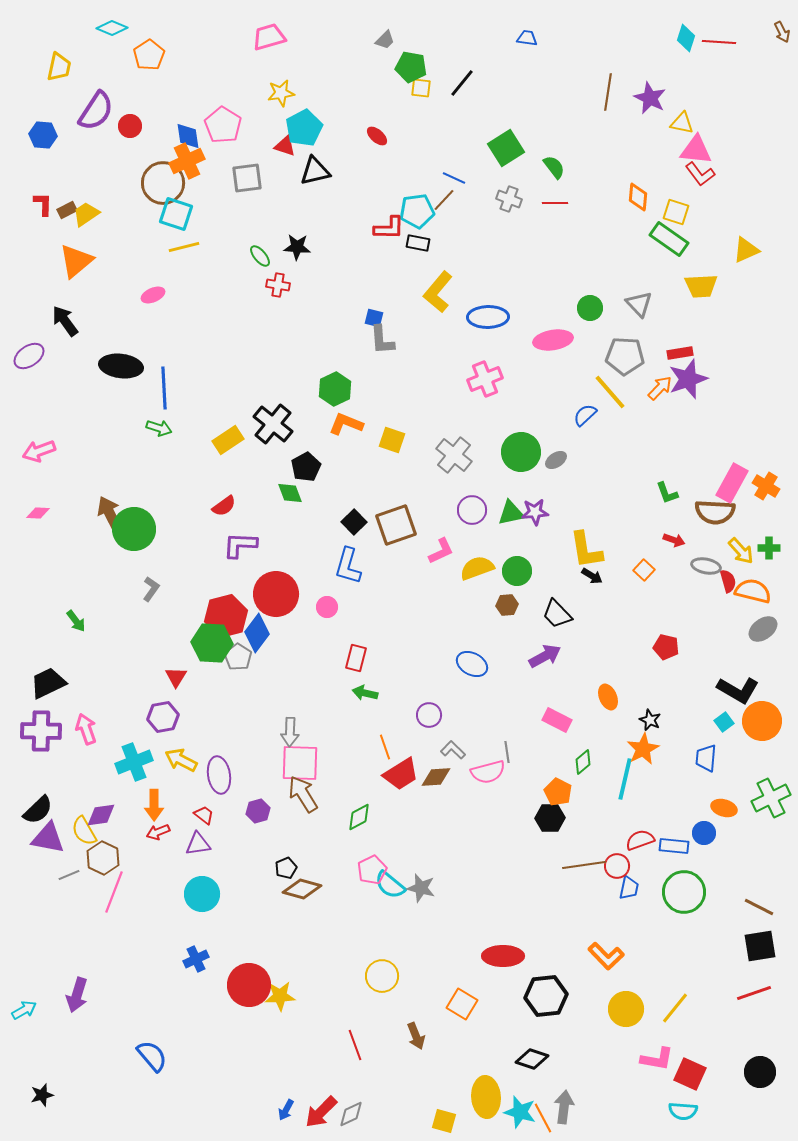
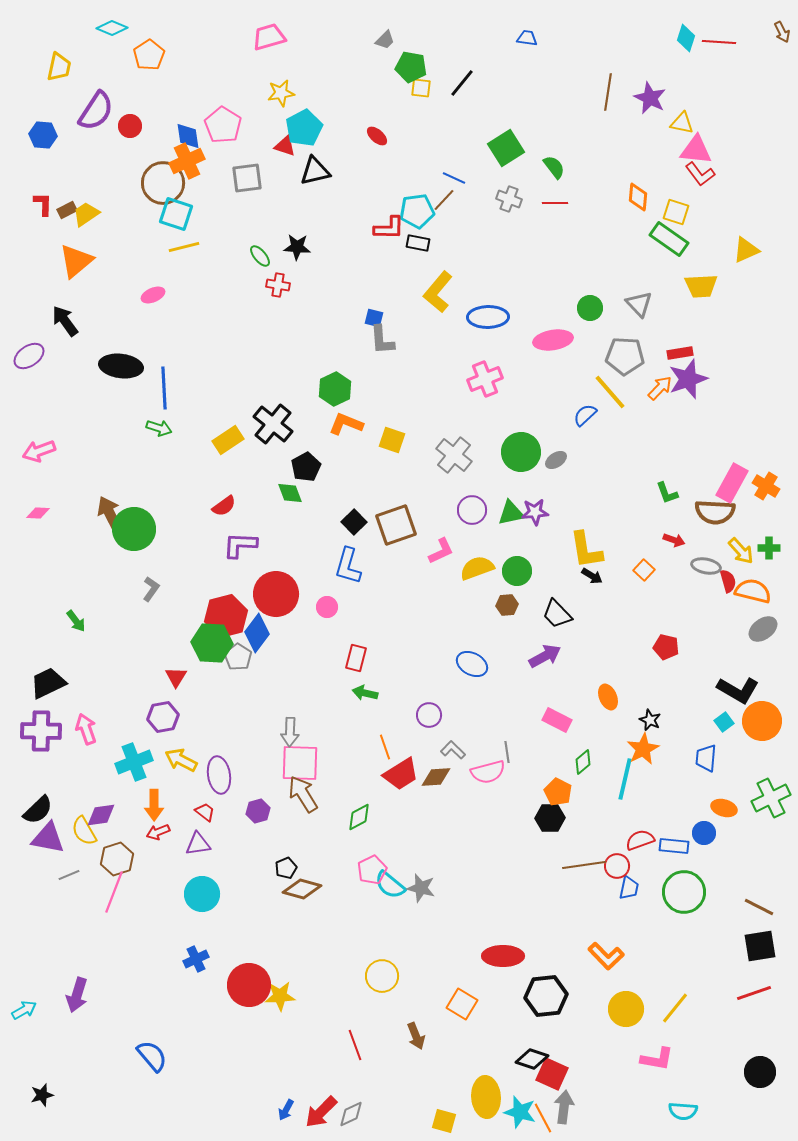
red trapezoid at (204, 815): moved 1 px right, 3 px up
brown hexagon at (103, 858): moved 14 px right, 1 px down; rotated 16 degrees clockwise
red square at (690, 1074): moved 138 px left
